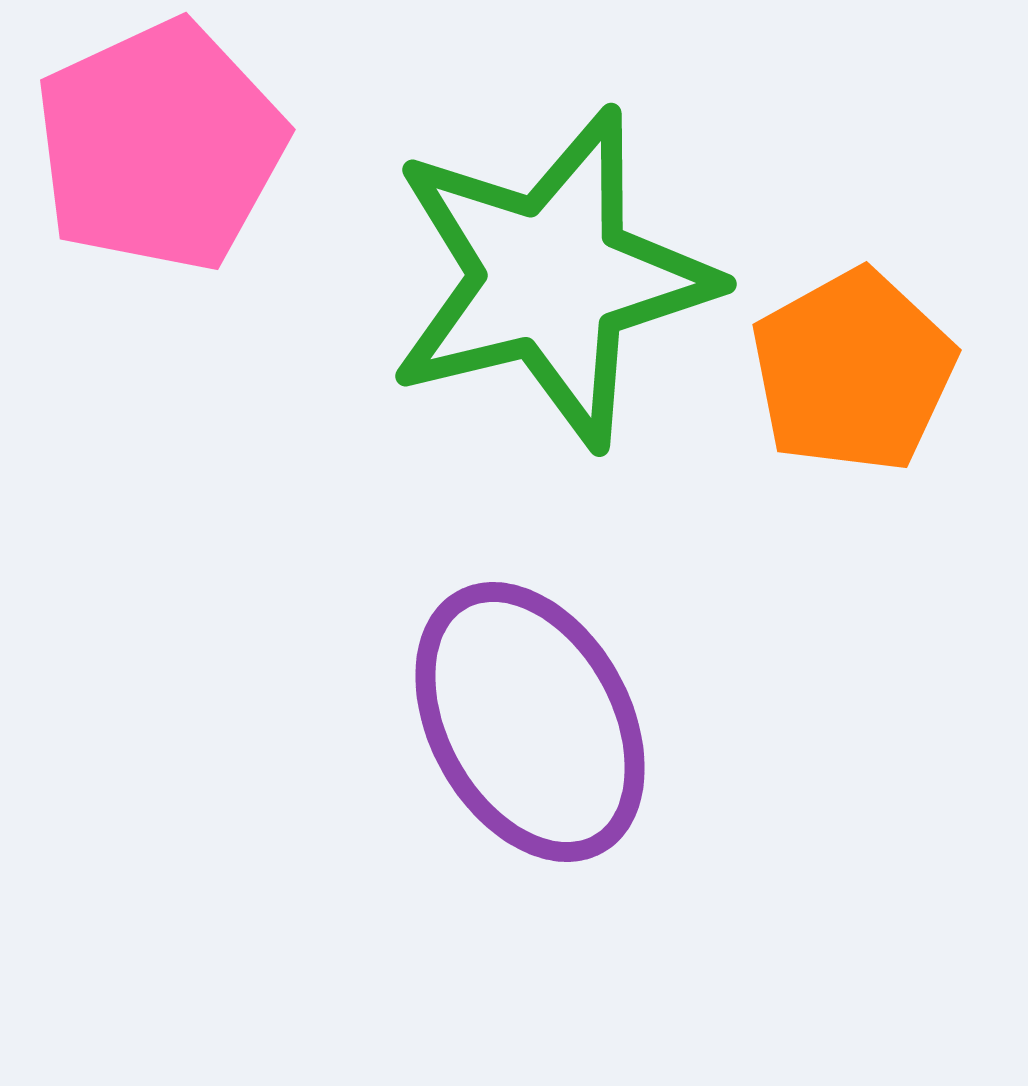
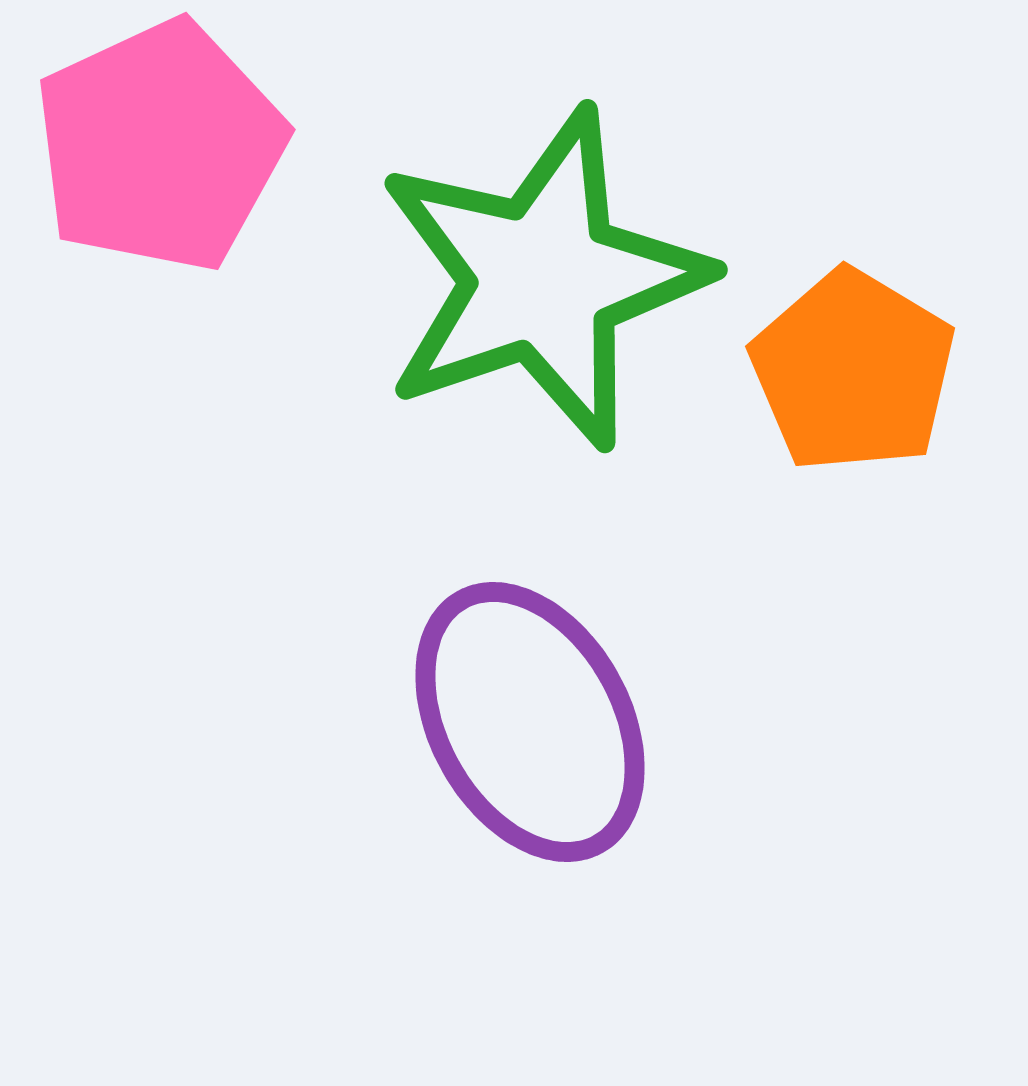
green star: moved 9 px left, 1 px down; rotated 5 degrees counterclockwise
orange pentagon: rotated 12 degrees counterclockwise
